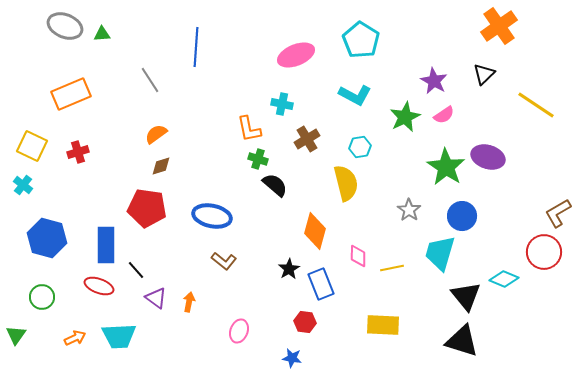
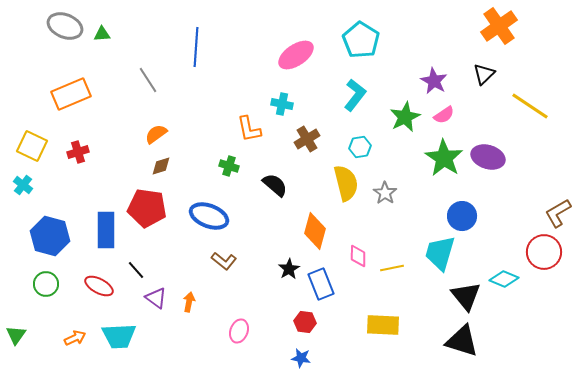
pink ellipse at (296, 55): rotated 12 degrees counterclockwise
gray line at (150, 80): moved 2 px left
cyan L-shape at (355, 95): rotated 80 degrees counterclockwise
yellow line at (536, 105): moved 6 px left, 1 px down
green cross at (258, 159): moved 29 px left, 7 px down
green star at (446, 167): moved 2 px left, 9 px up
gray star at (409, 210): moved 24 px left, 17 px up
blue ellipse at (212, 216): moved 3 px left; rotated 9 degrees clockwise
blue hexagon at (47, 238): moved 3 px right, 2 px up
blue rectangle at (106, 245): moved 15 px up
red ellipse at (99, 286): rotated 8 degrees clockwise
green circle at (42, 297): moved 4 px right, 13 px up
blue star at (292, 358): moved 9 px right
